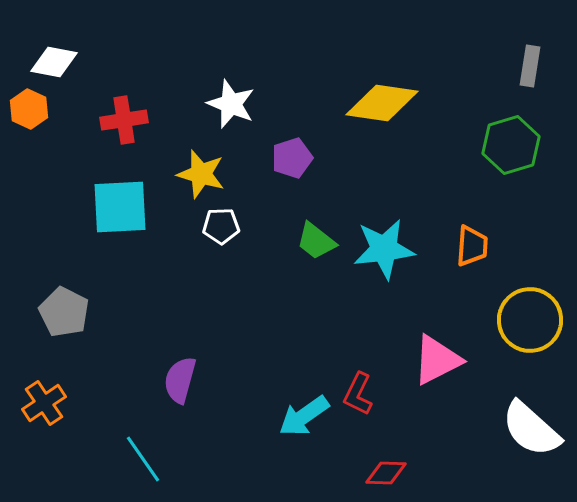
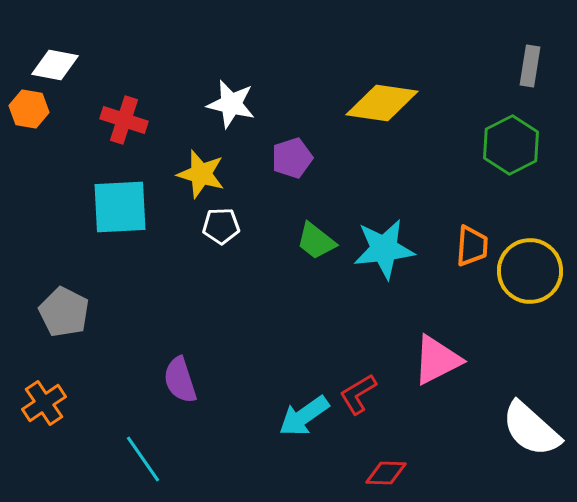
white diamond: moved 1 px right, 3 px down
white star: rotated 9 degrees counterclockwise
orange hexagon: rotated 15 degrees counterclockwise
red cross: rotated 27 degrees clockwise
green hexagon: rotated 10 degrees counterclockwise
yellow circle: moved 49 px up
purple semicircle: rotated 33 degrees counterclockwise
red L-shape: rotated 33 degrees clockwise
